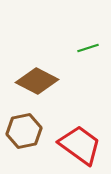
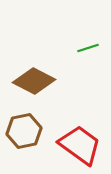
brown diamond: moved 3 px left
